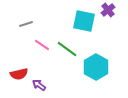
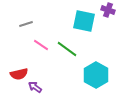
purple cross: rotated 32 degrees counterclockwise
pink line: moved 1 px left
cyan hexagon: moved 8 px down
purple arrow: moved 4 px left, 2 px down
